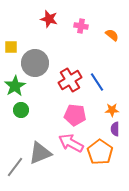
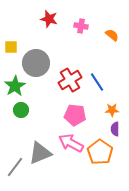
gray circle: moved 1 px right
